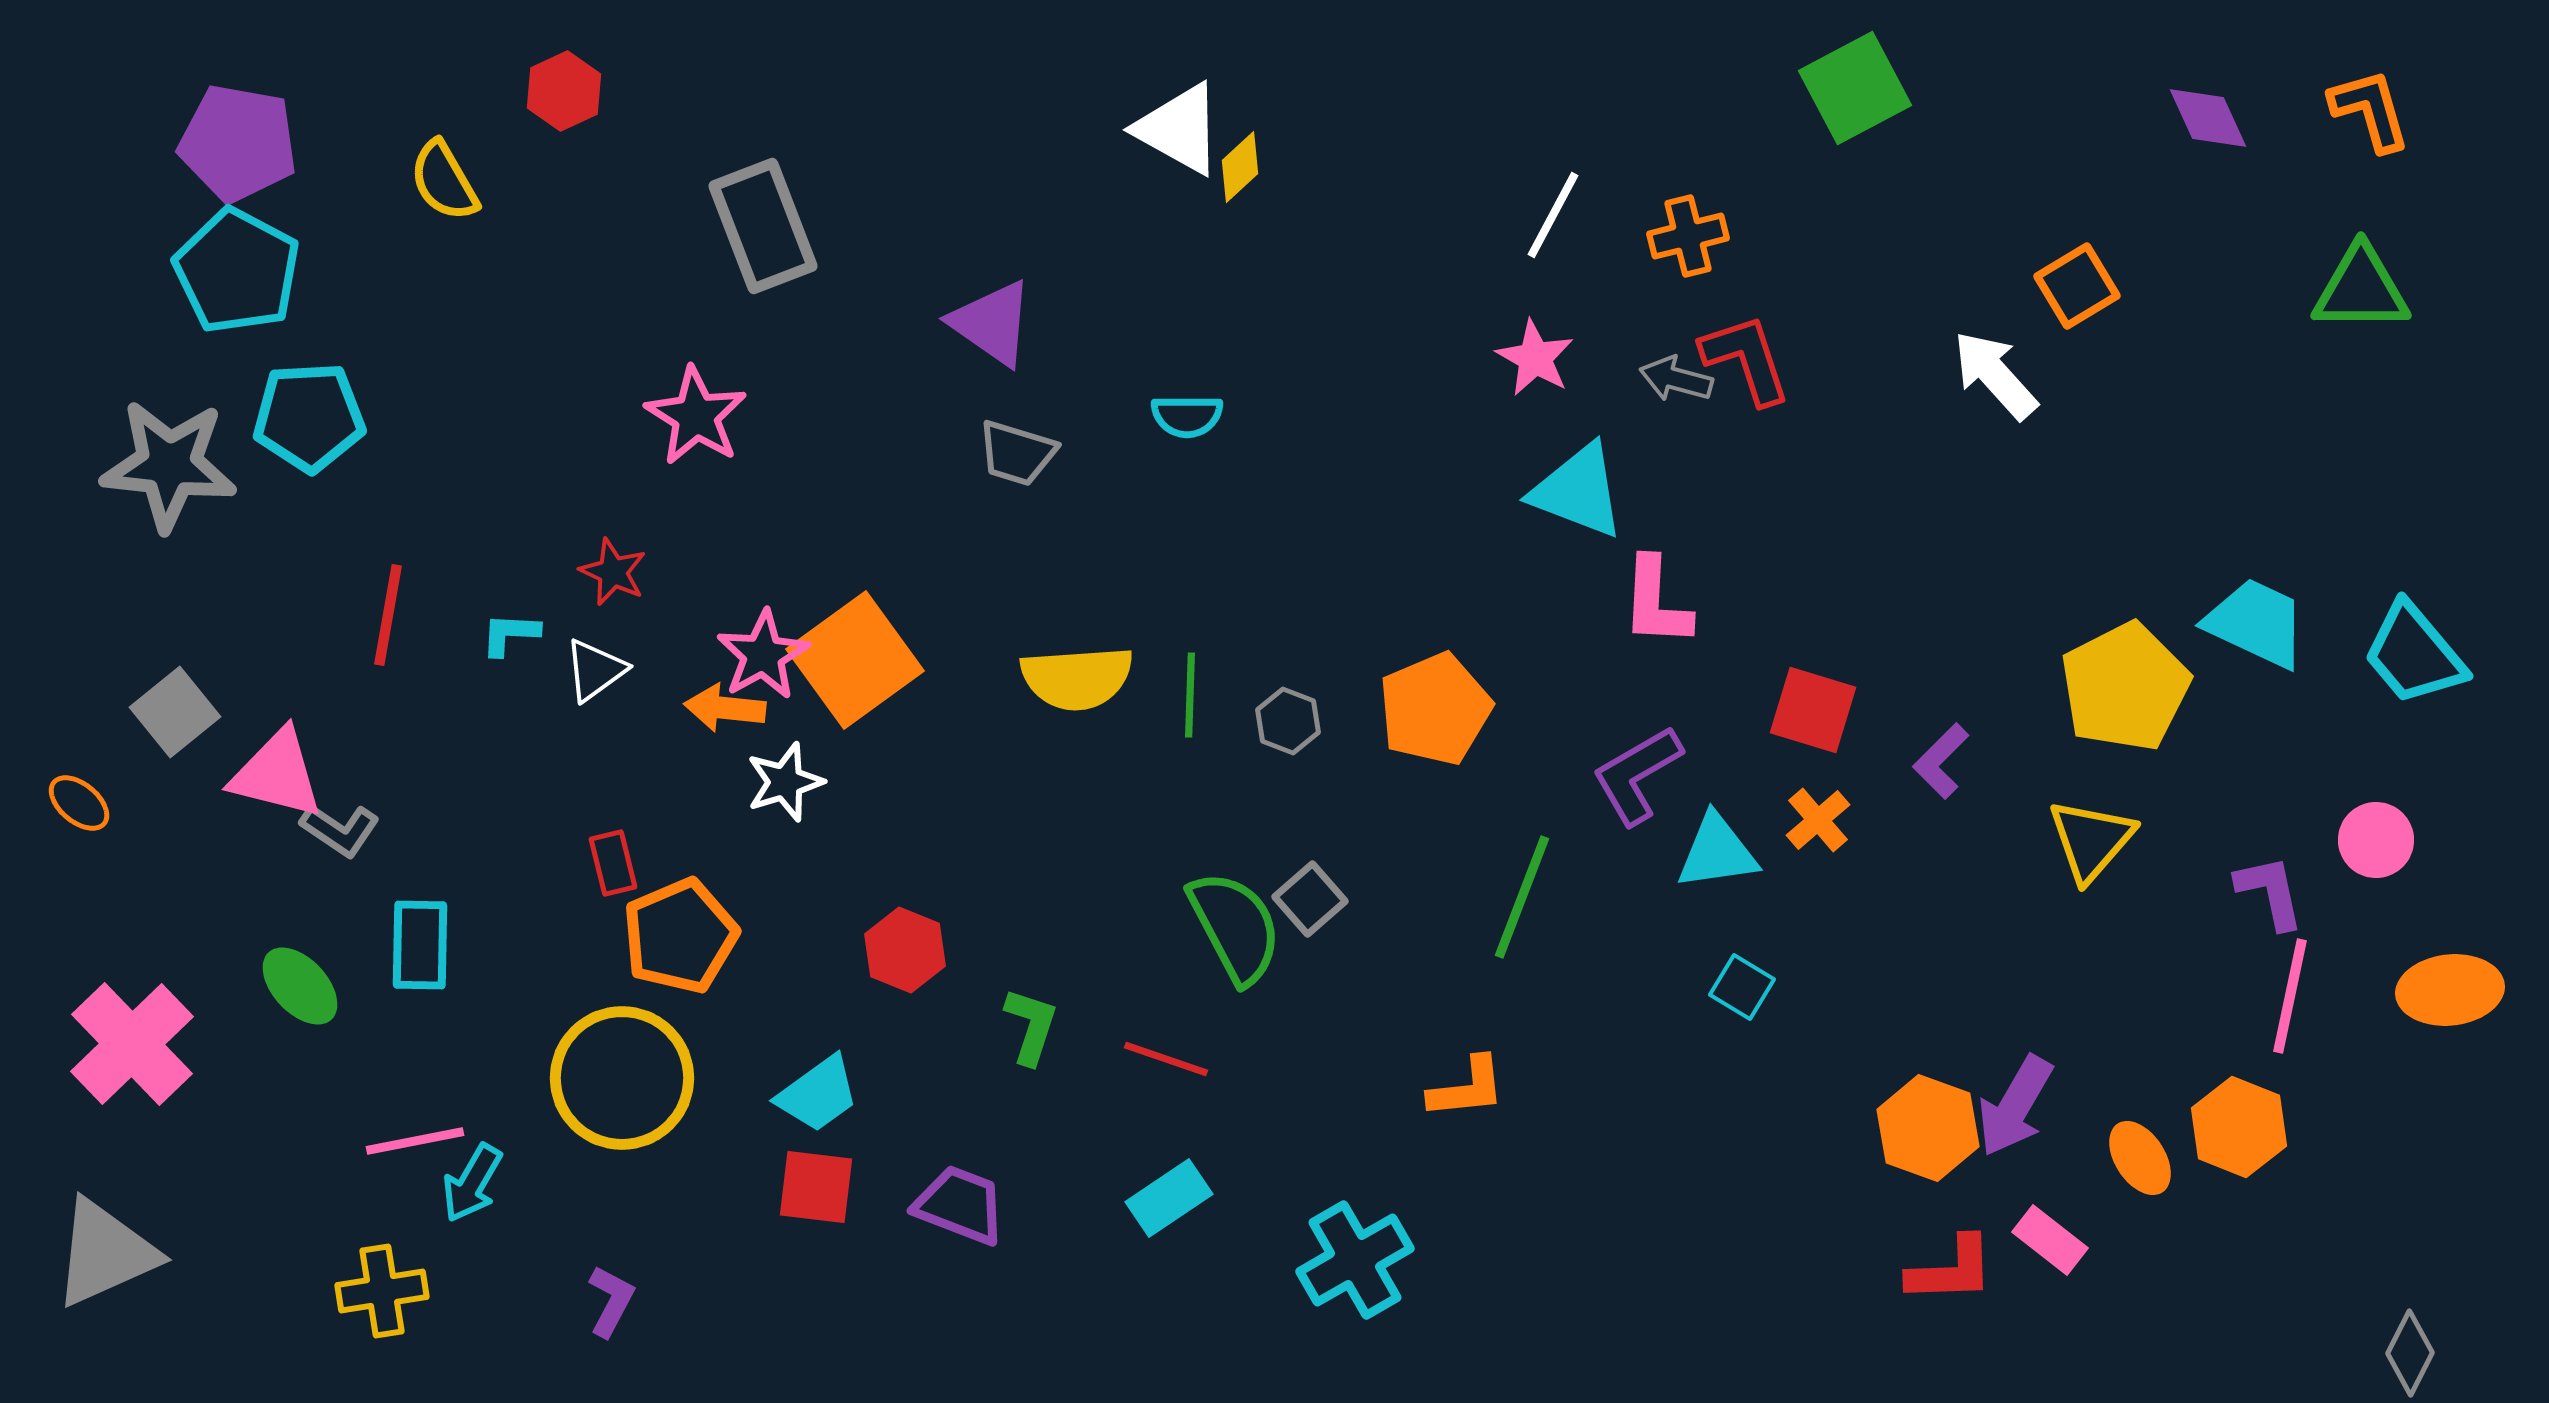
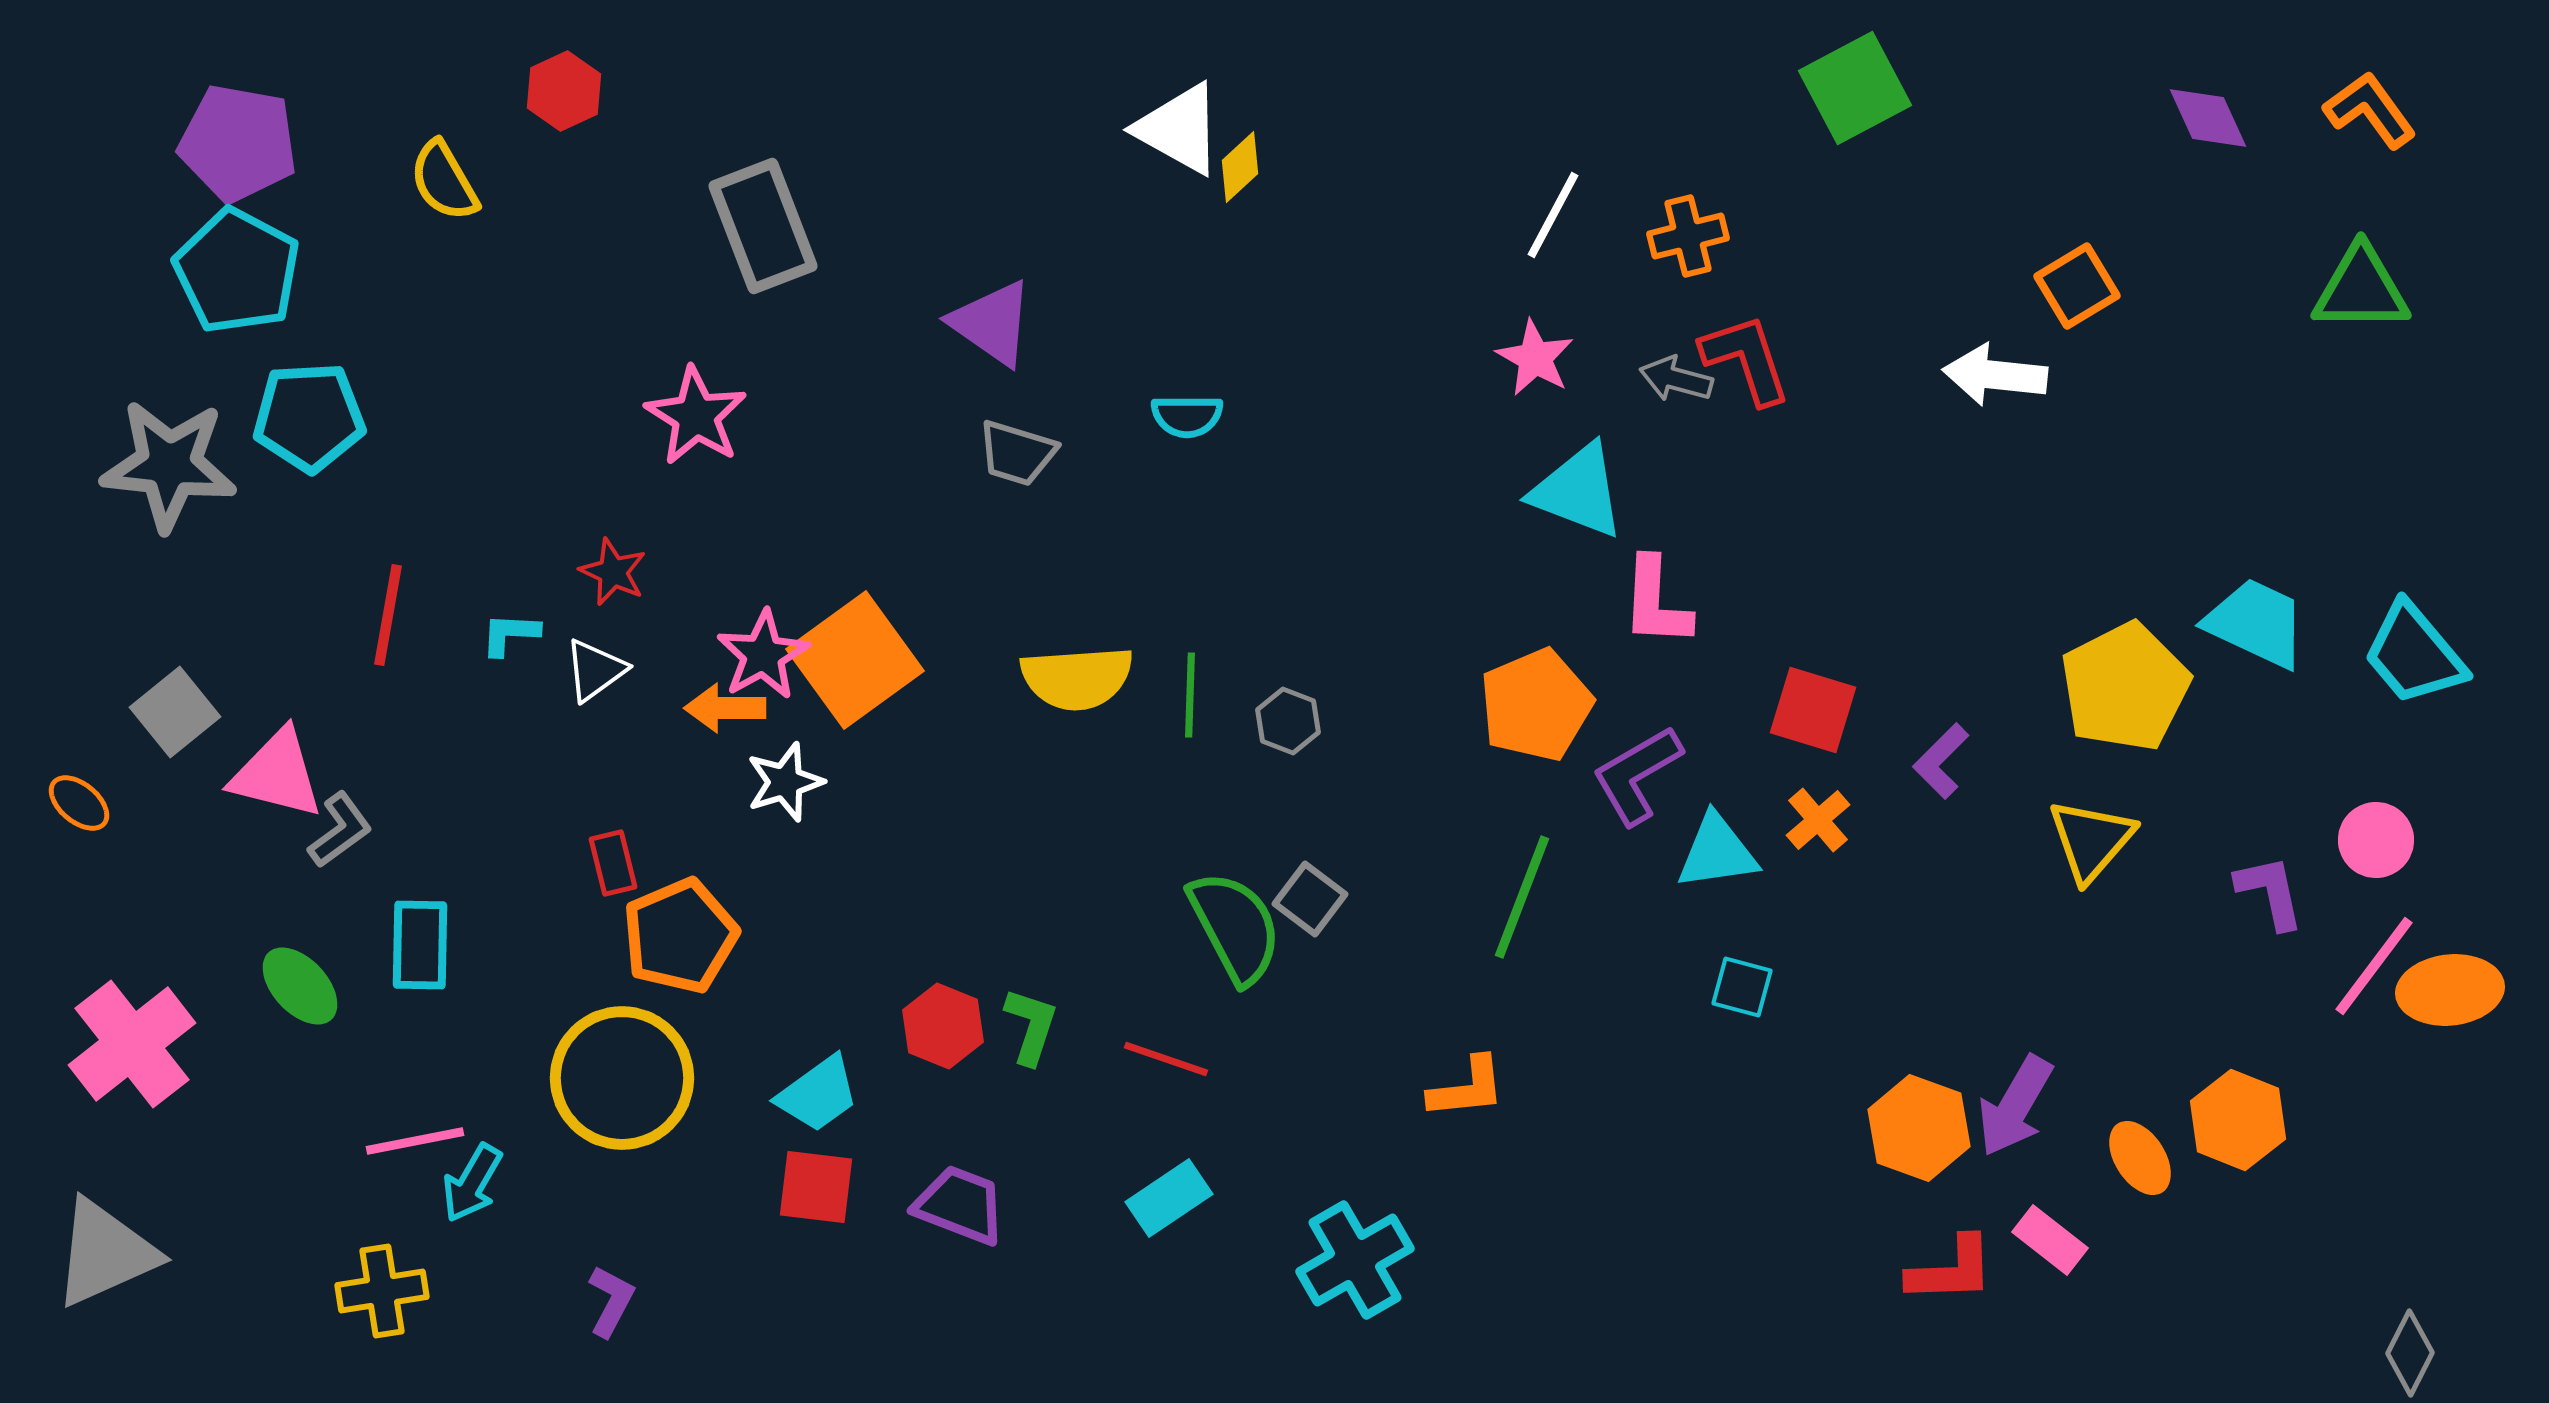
orange L-shape at (2370, 110): rotated 20 degrees counterclockwise
white arrow at (1995, 375): rotated 42 degrees counterclockwise
orange arrow at (725, 708): rotated 6 degrees counterclockwise
orange pentagon at (1435, 709): moved 101 px right, 4 px up
gray L-shape at (340, 830): rotated 70 degrees counterclockwise
gray square at (1310, 899): rotated 12 degrees counterclockwise
red hexagon at (905, 950): moved 38 px right, 76 px down
cyan square at (1742, 987): rotated 16 degrees counterclockwise
pink line at (2290, 996): moved 84 px right, 30 px up; rotated 25 degrees clockwise
pink cross at (132, 1044): rotated 6 degrees clockwise
orange hexagon at (2239, 1127): moved 1 px left, 7 px up
orange hexagon at (1928, 1128): moved 9 px left
